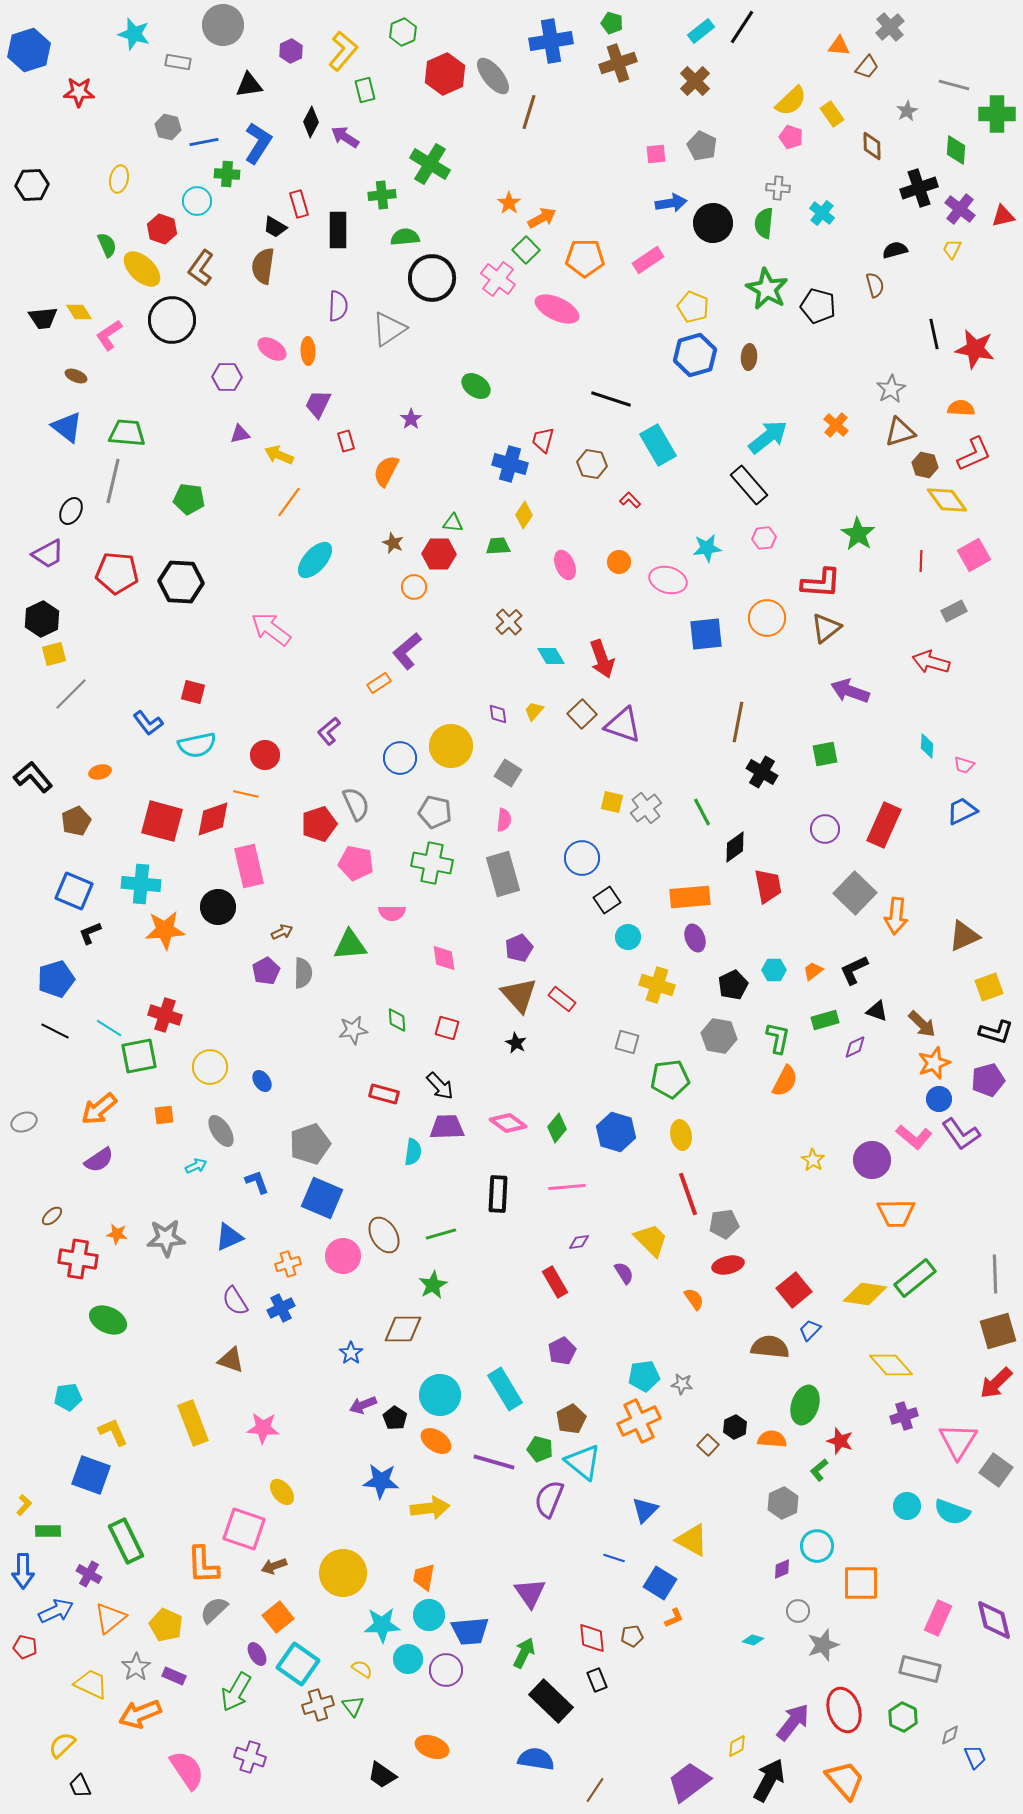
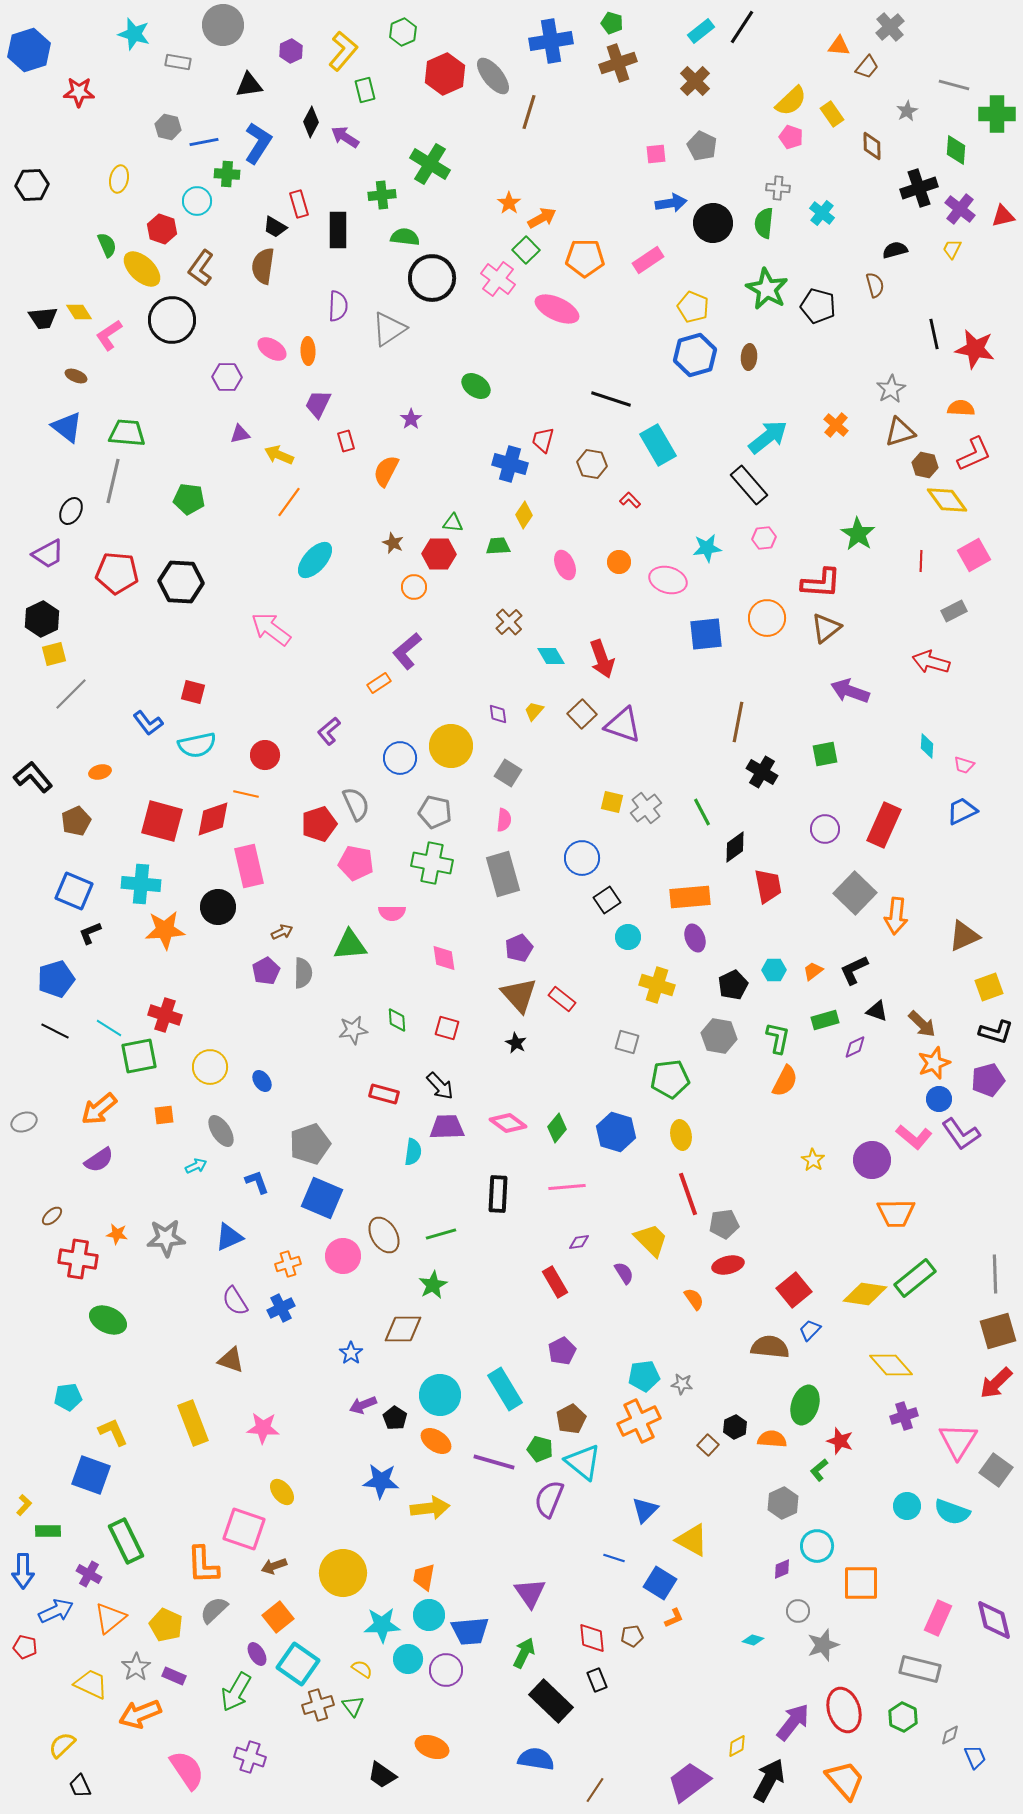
green semicircle at (405, 237): rotated 12 degrees clockwise
